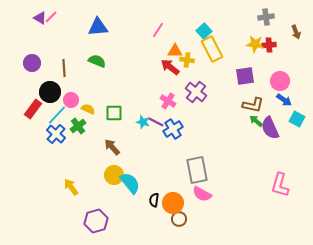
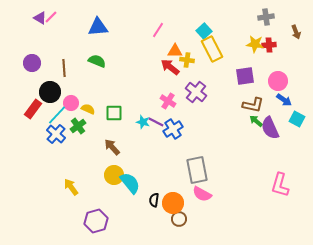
pink circle at (280, 81): moved 2 px left
pink circle at (71, 100): moved 3 px down
